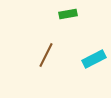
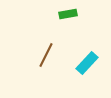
cyan rectangle: moved 7 px left, 4 px down; rotated 20 degrees counterclockwise
